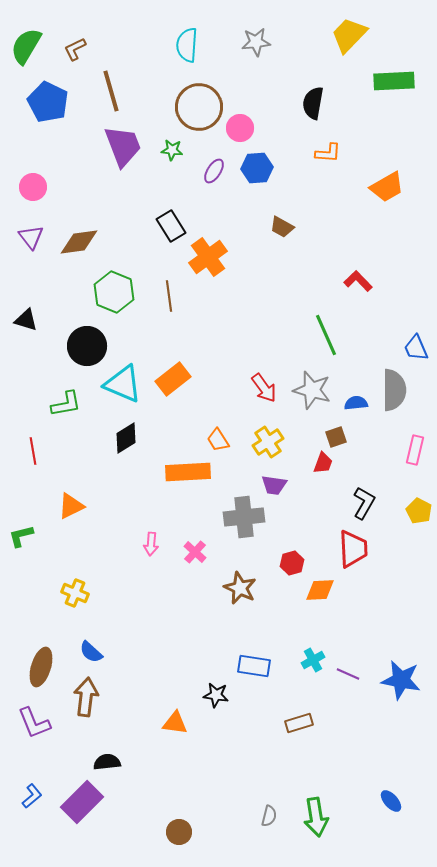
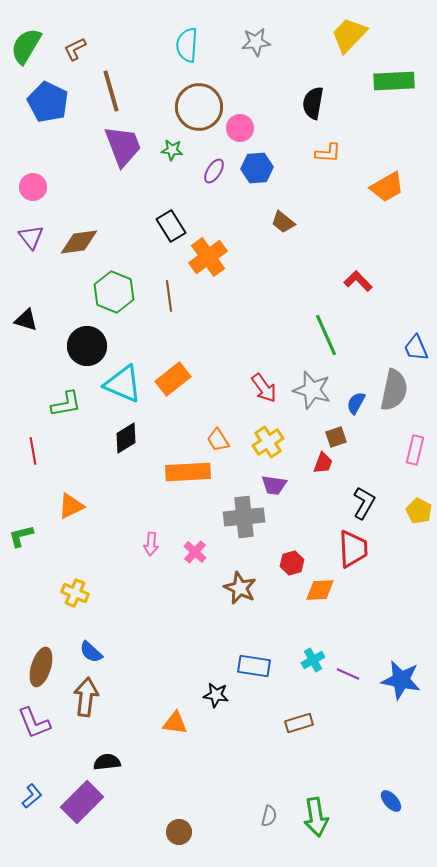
brown trapezoid at (282, 227): moved 1 px right, 5 px up; rotated 10 degrees clockwise
gray semicircle at (394, 390): rotated 12 degrees clockwise
blue semicircle at (356, 403): rotated 55 degrees counterclockwise
